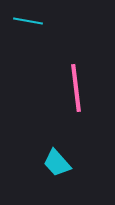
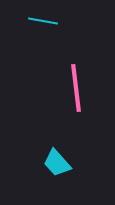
cyan line: moved 15 px right
